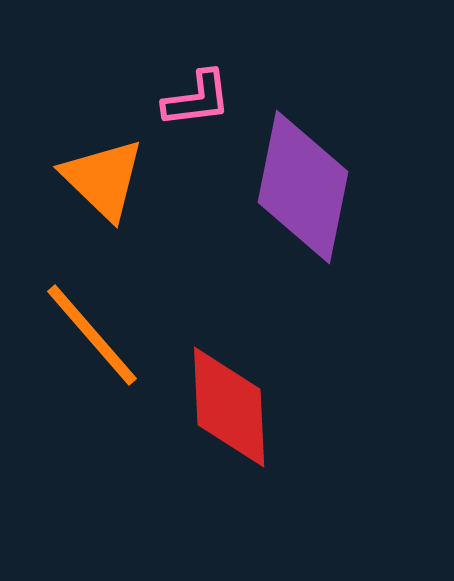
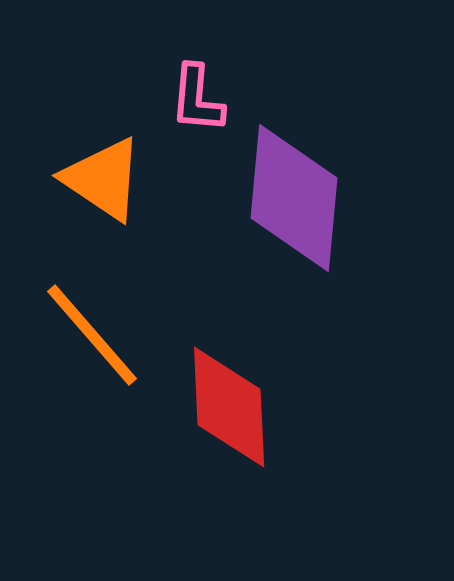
pink L-shape: rotated 102 degrees clockwise
orange triangle: rotated 10 degrees counterclockwise
purple diamond: moved 9 px left, 11 px down; rotated 6 degrees counterclockwise
